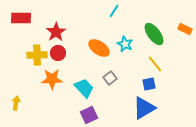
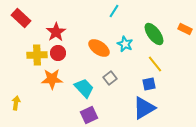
red rectangle: rotated 42 degrees clockwise
